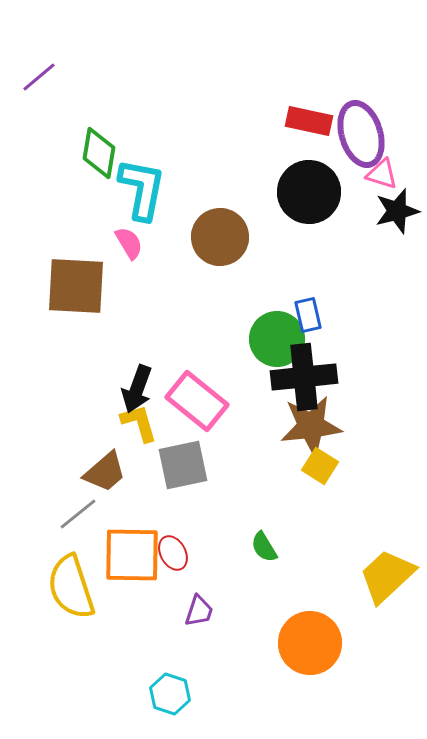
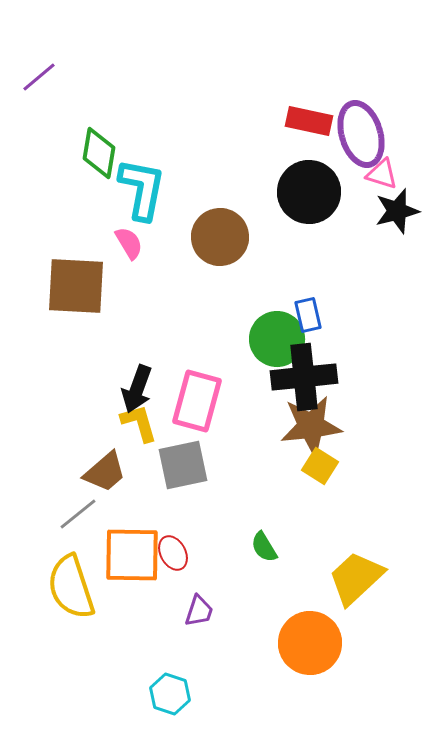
pink rectangle: rotated 66 degrees clockwise
yellow trapezoid: moved 31 px left, 2 px down
